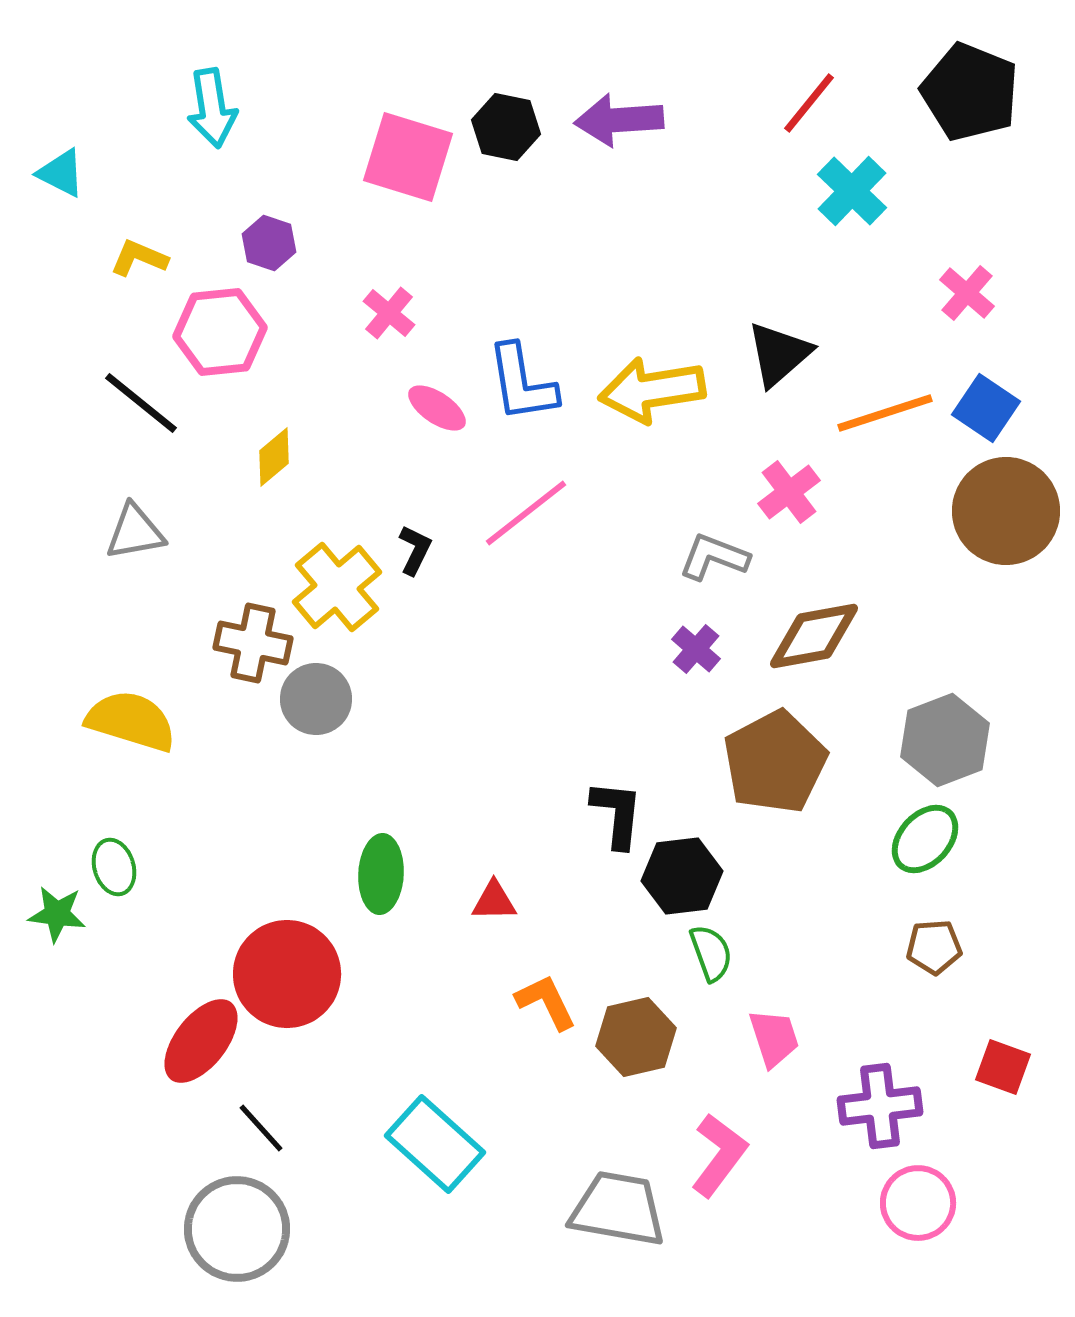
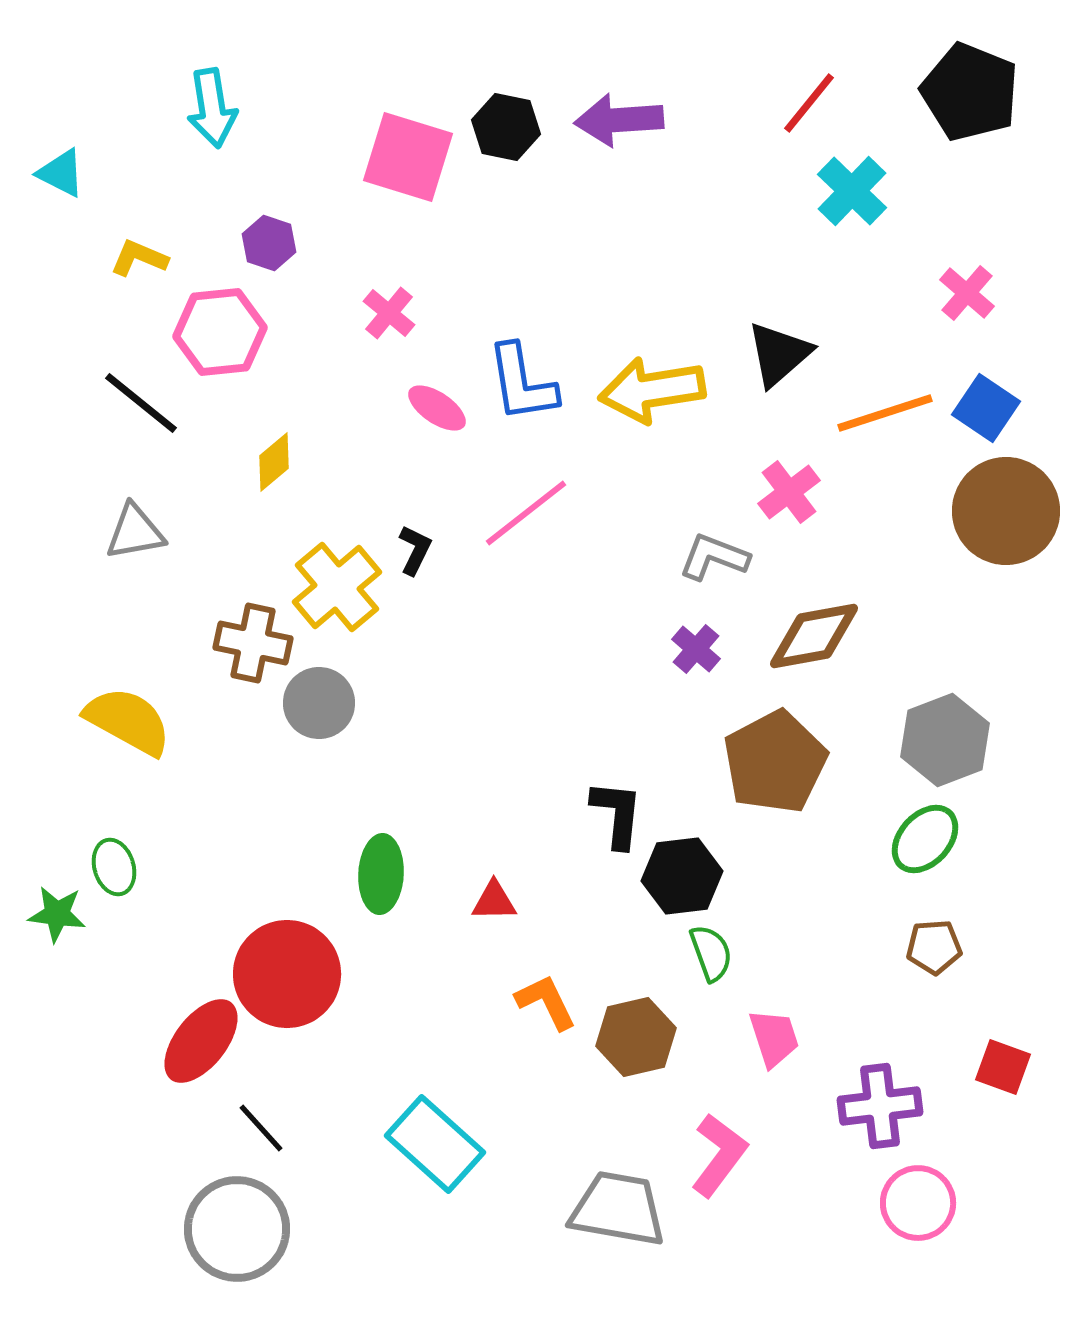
yellow diamond at (274, 457): moved 5 px down
gray circle at (316, 699): moved 3 px right, 4 px down
yellow semicircle at (131, 721): moved 3 px left; rotated 12 degrees clockwise
